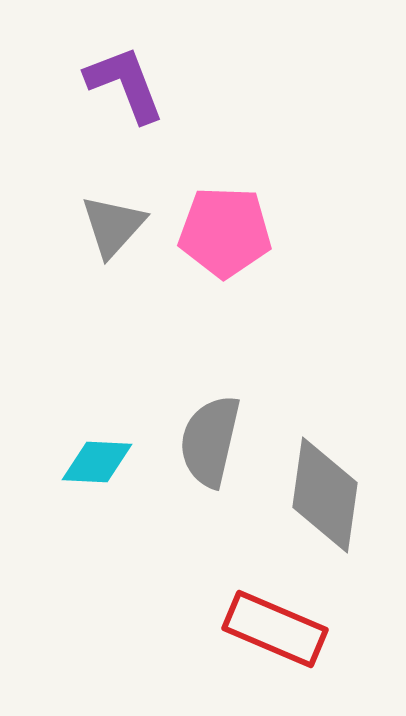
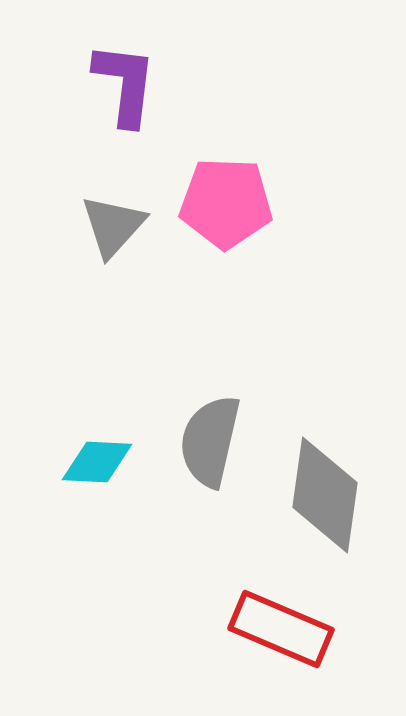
purple L-shape: rotated 28 degrees clockwise
pink pentagon: moved 1 px right, 29 px up
red rectangle: moved 6 px right
